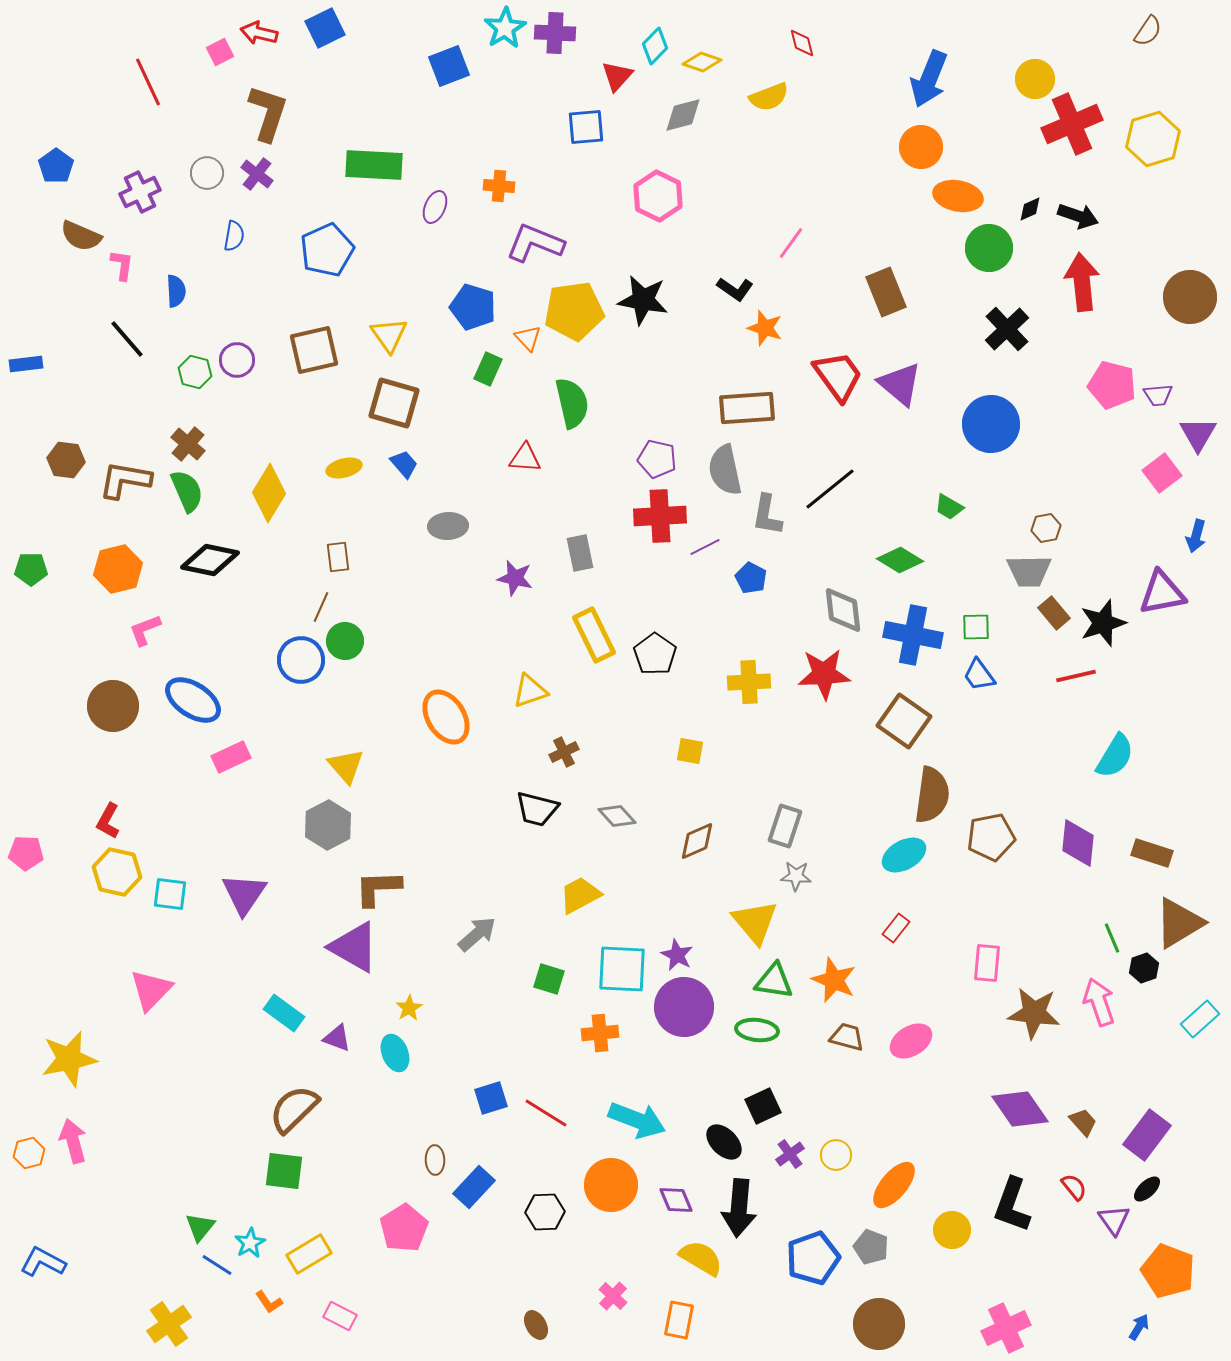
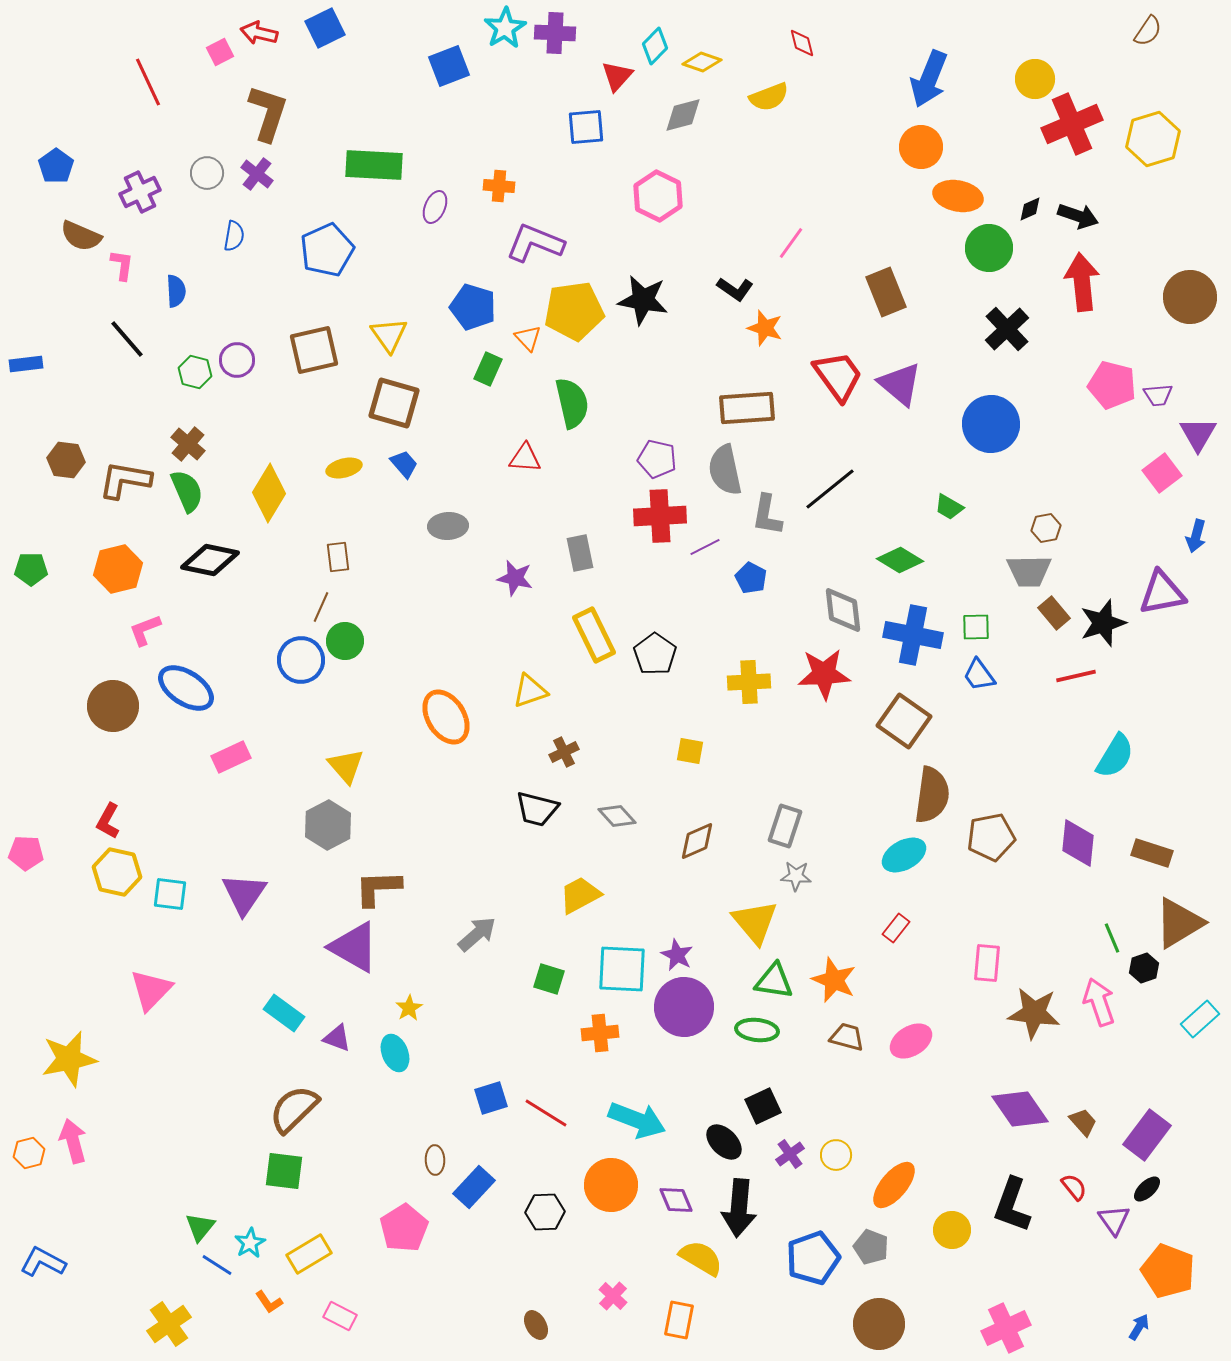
blue ellipse at (193, 700): moved 7 px left, 12 px up
